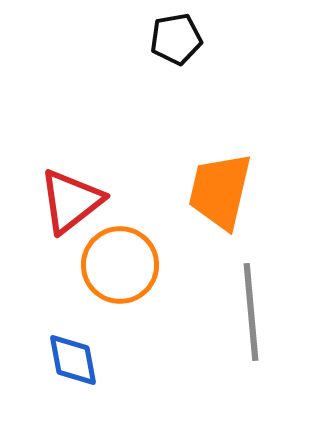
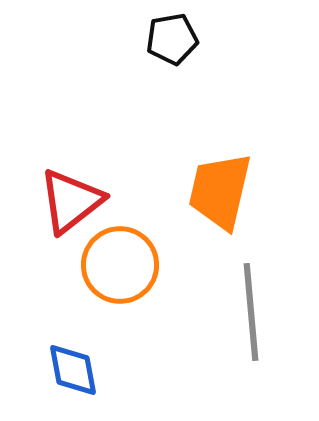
black pentagon: moved 4 px left
blue diamond: moved 10 px down
